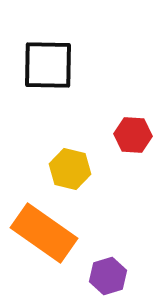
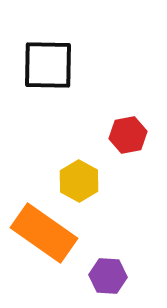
red hexagon: moved 5 px left; rotated 15 degrees counterclockwise
yellow hexagon: moved 9 px right, 12 px down; rotated 15 degrees clockwise
purple hexagon: rotated 21 degrees clockwise
